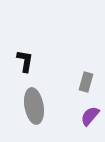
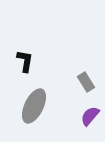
gray rectangle: rotated 48 degrees counterclockwise
gray ellipse: rotated 36 degrees clockwise
